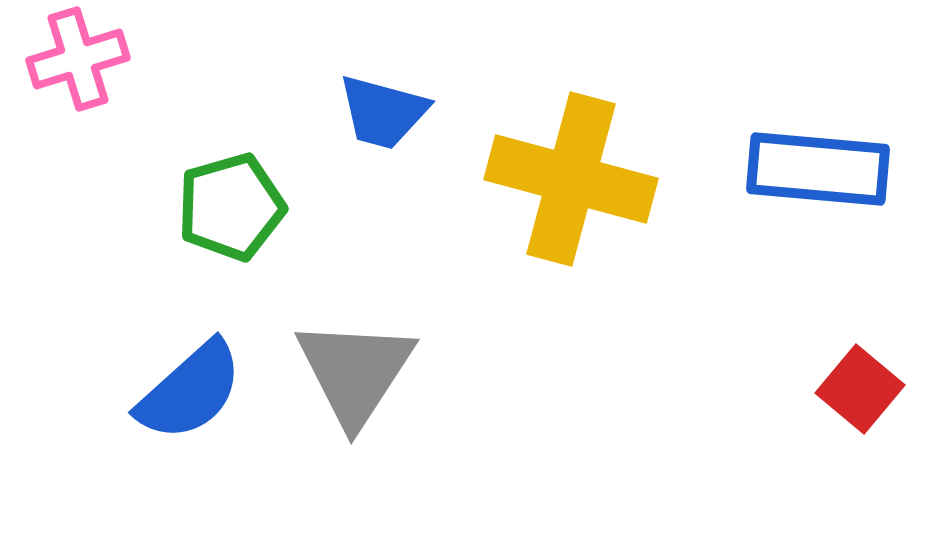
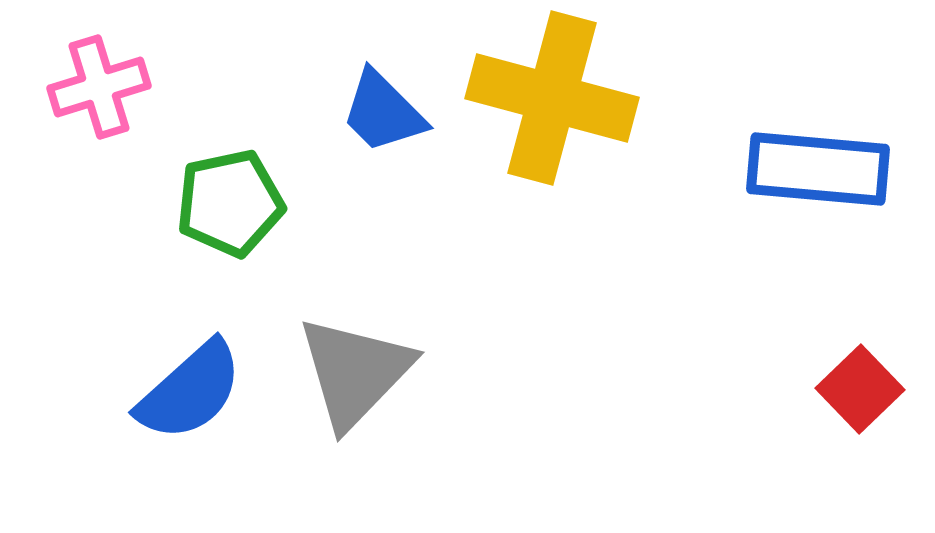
pink cross: moved 21 px right, 28 px down
blue trapezoid: rotated 30 degrees clockwise
yellow cross: moved 19 px left, 81 px up
green pentagon: moved 1 px left, 4 px up; rotated 4 degrees clockwise
gray triangle: rotated 11 degrees clockwise
red square: rotated 6 degrees clockwise
